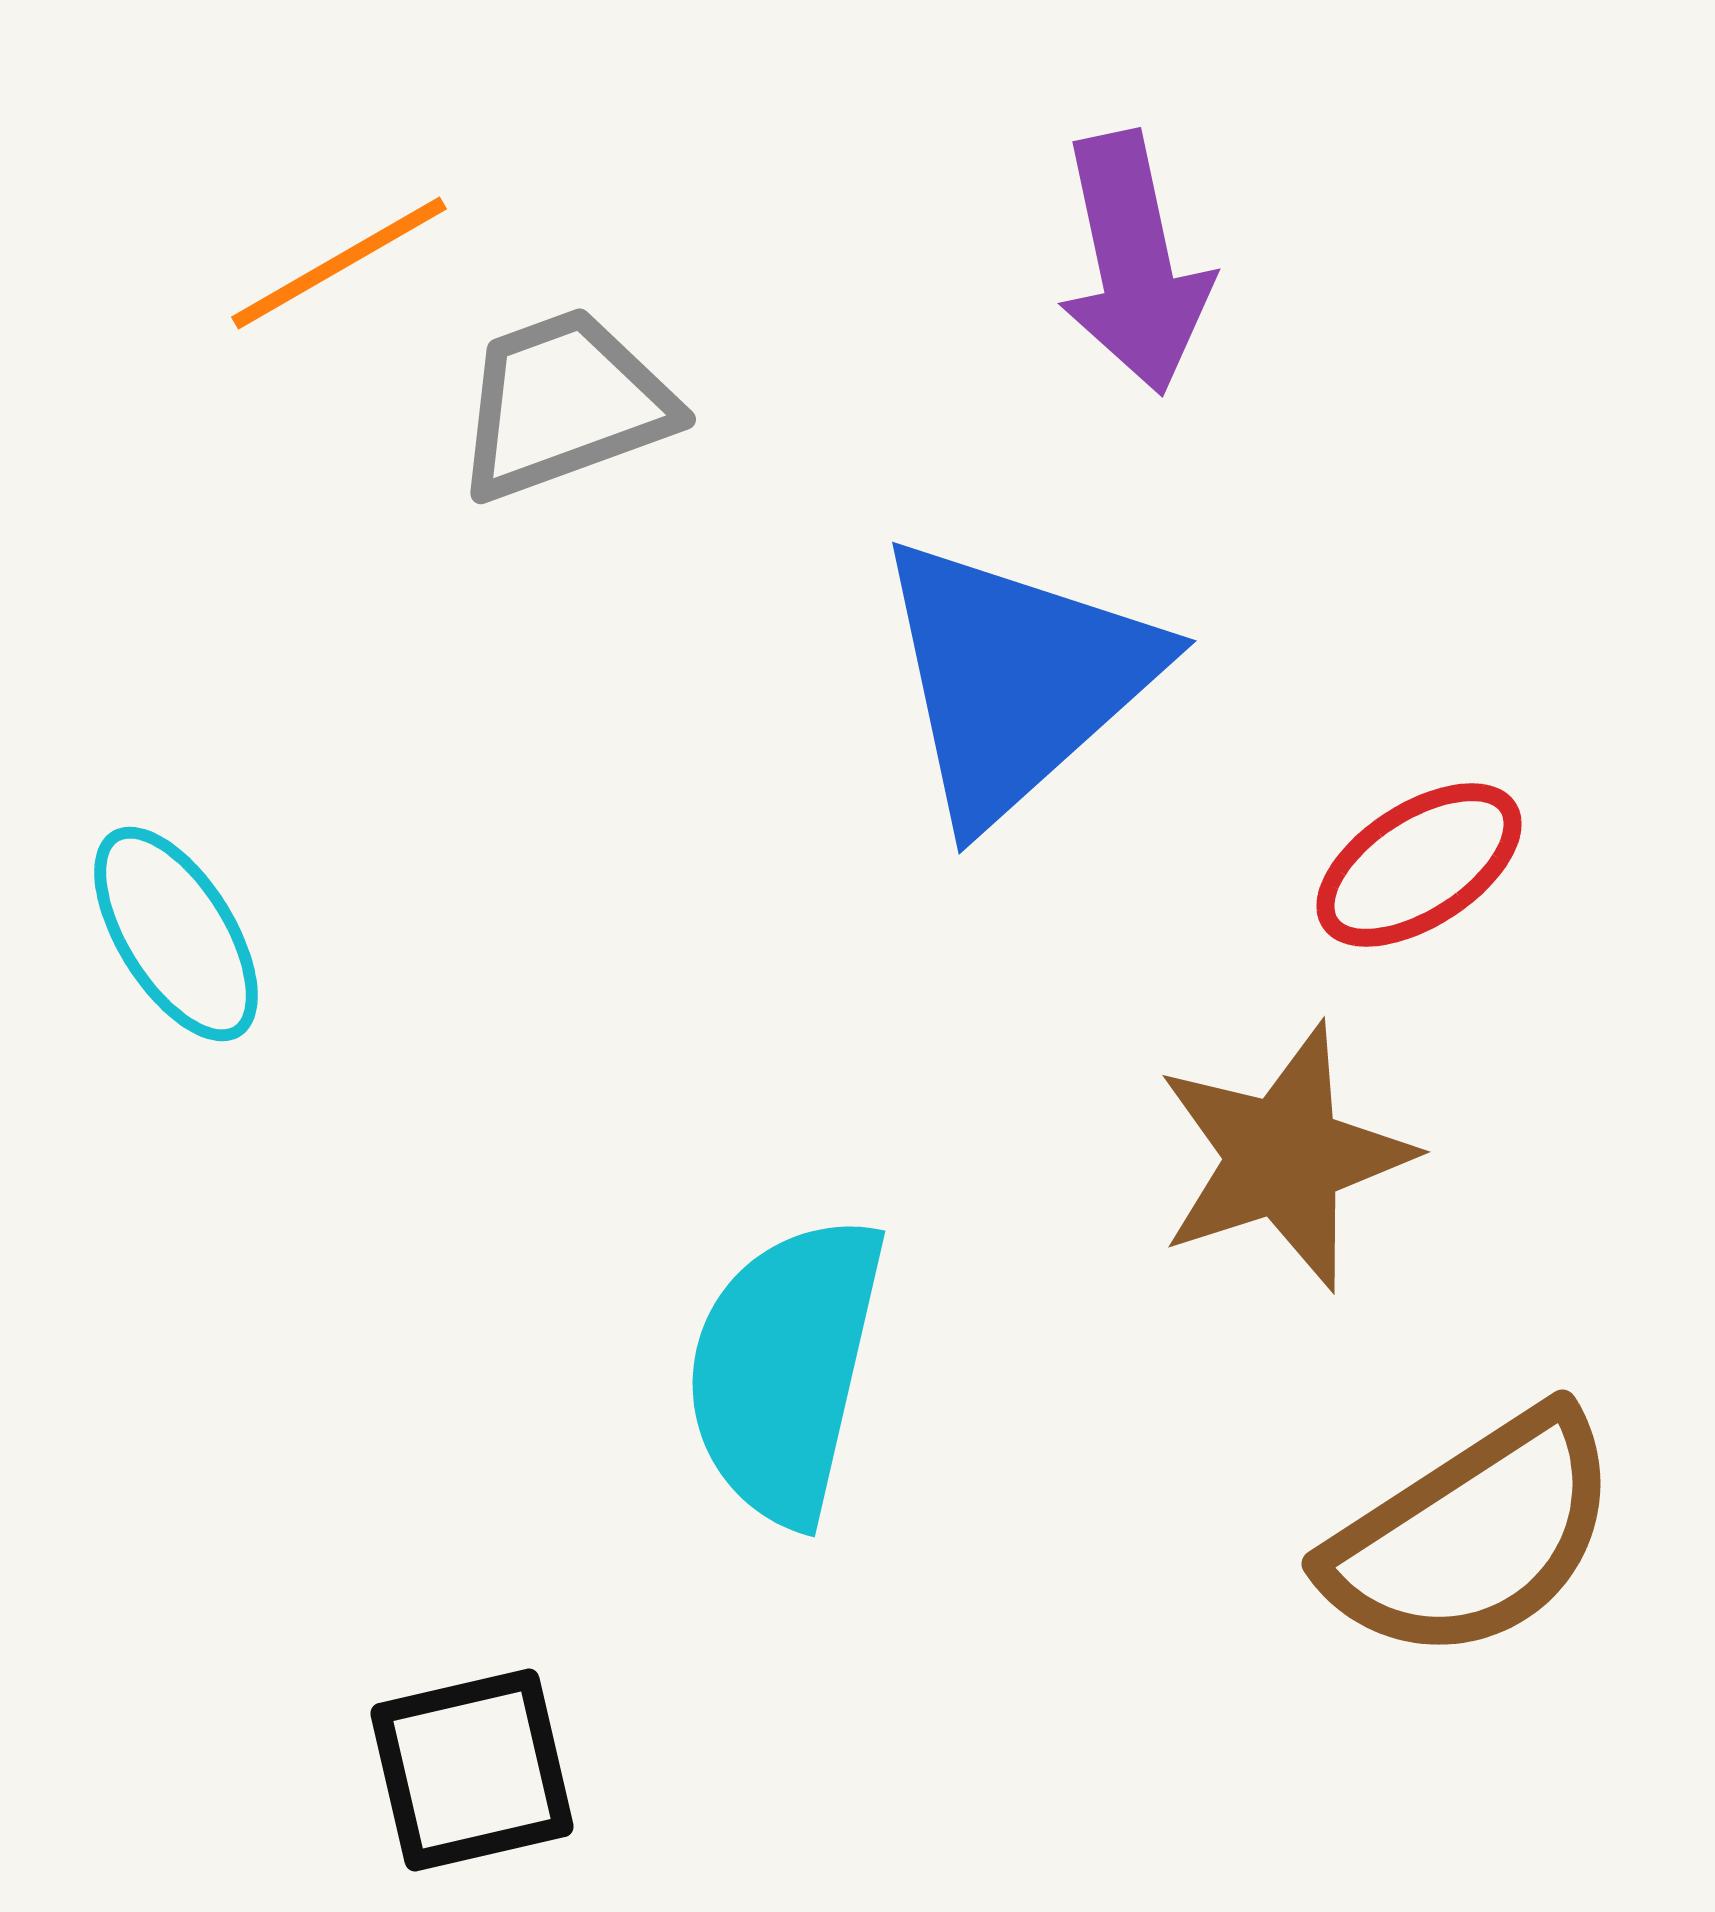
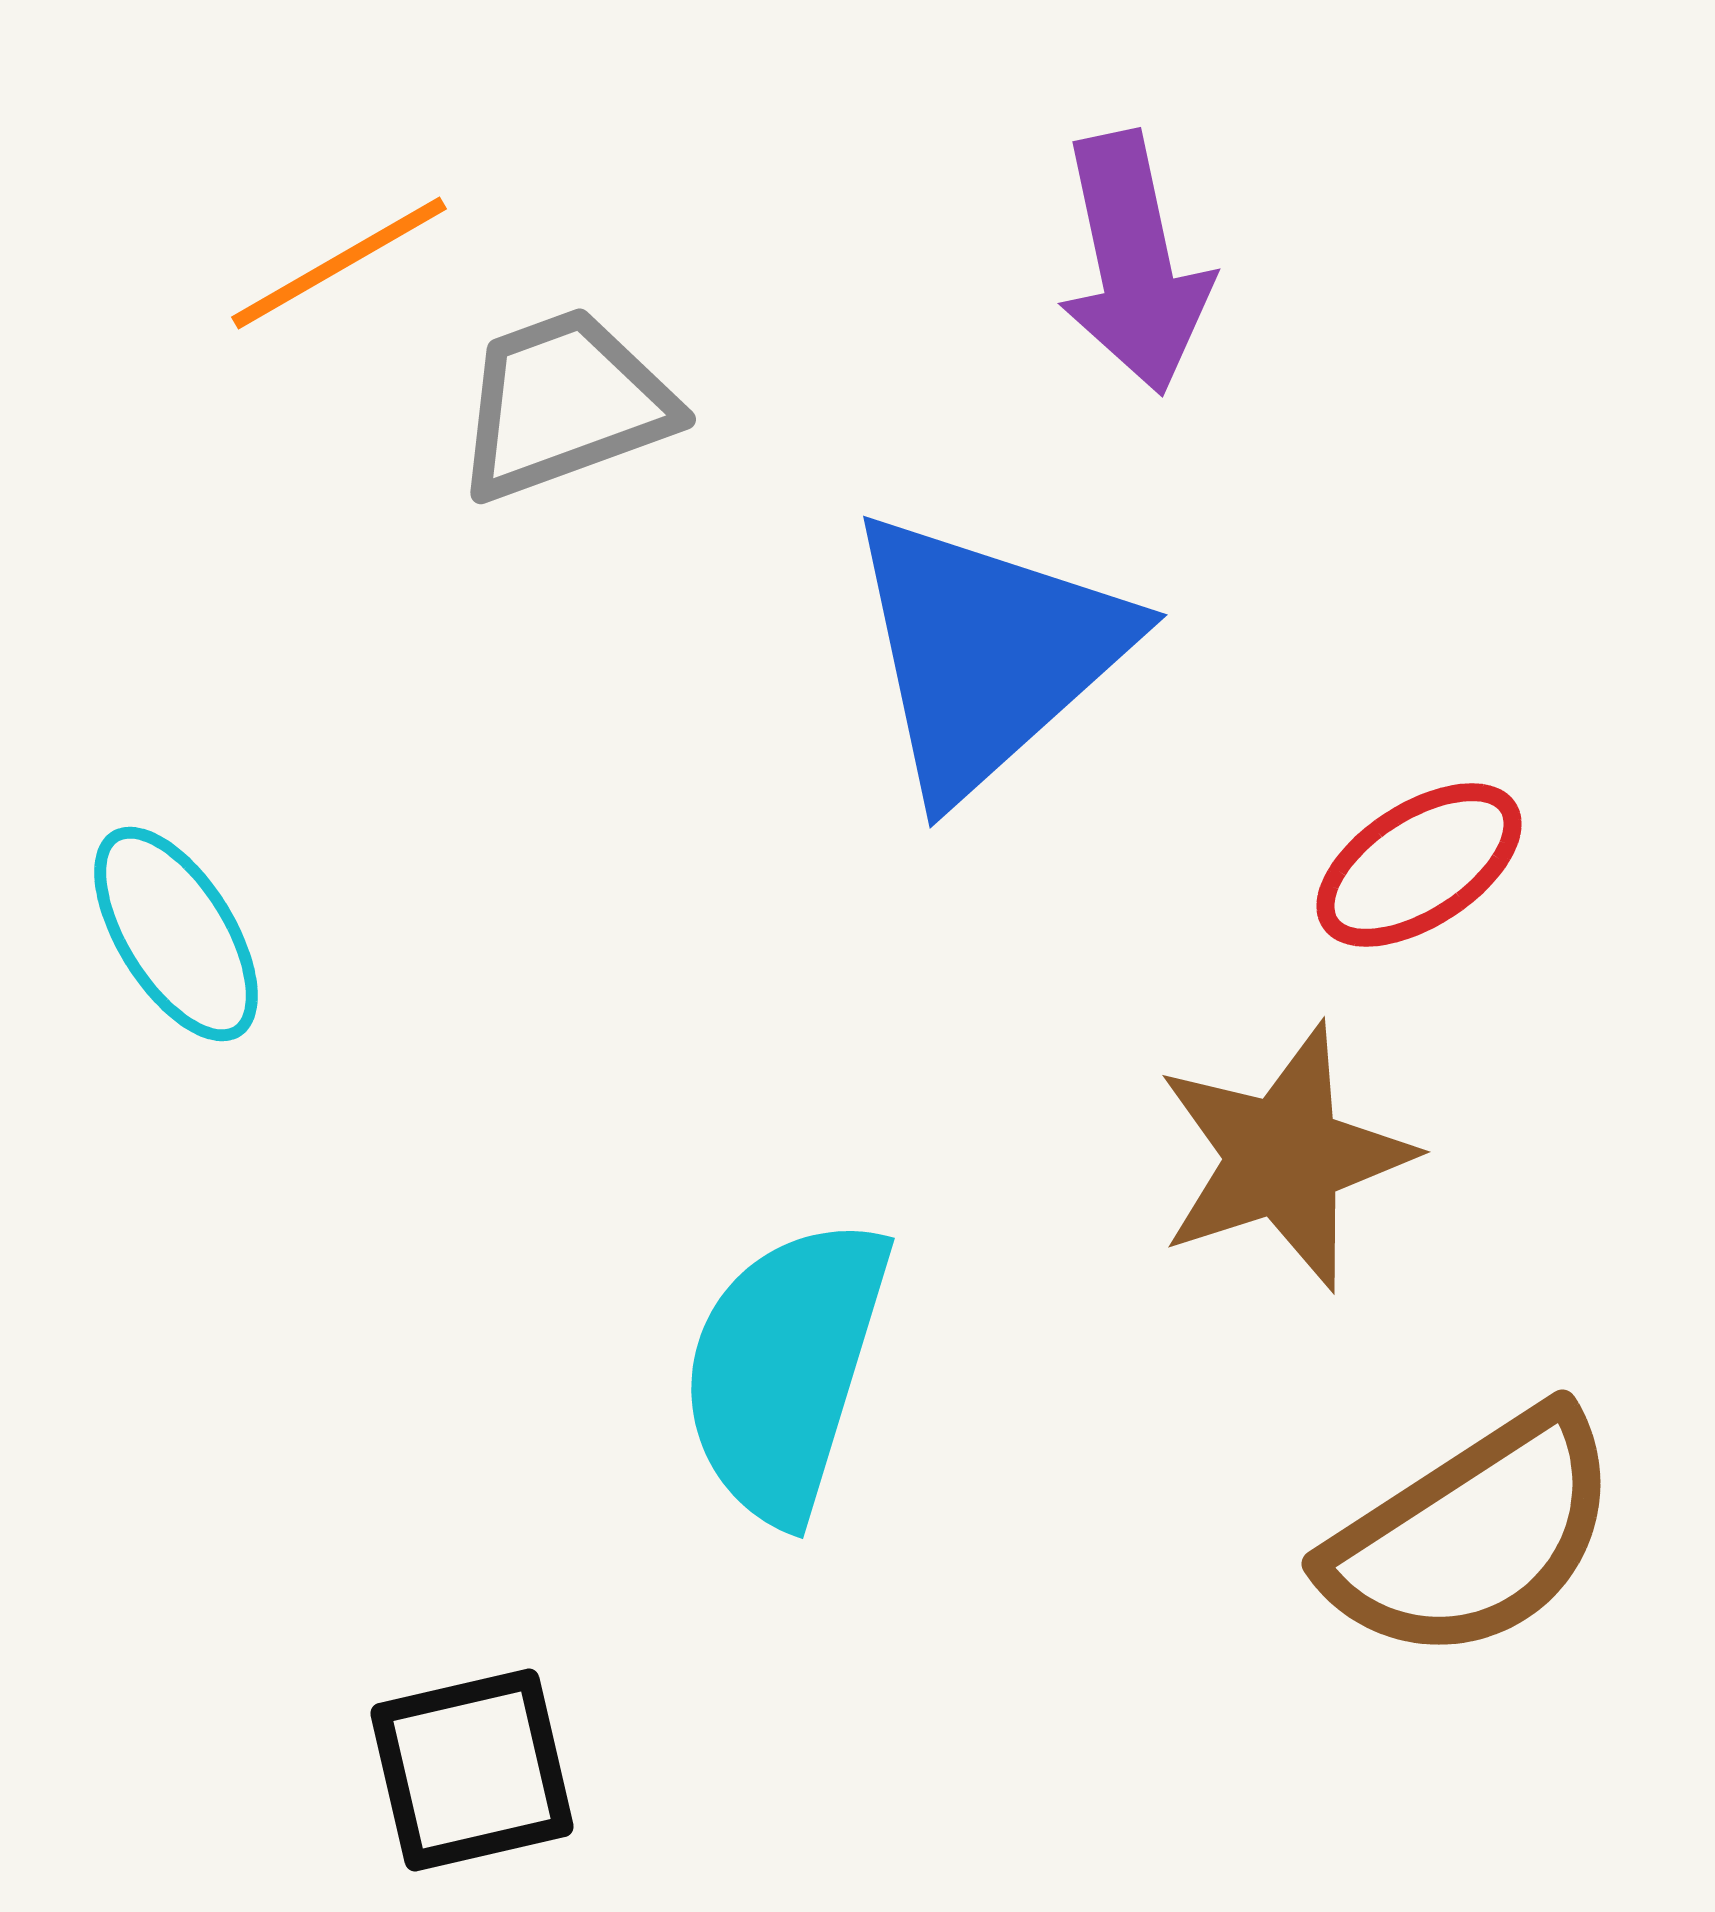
blue triangle: moved 29 px left, 26 px up
cyan semicircle: rotated 4 degrees clockwise
